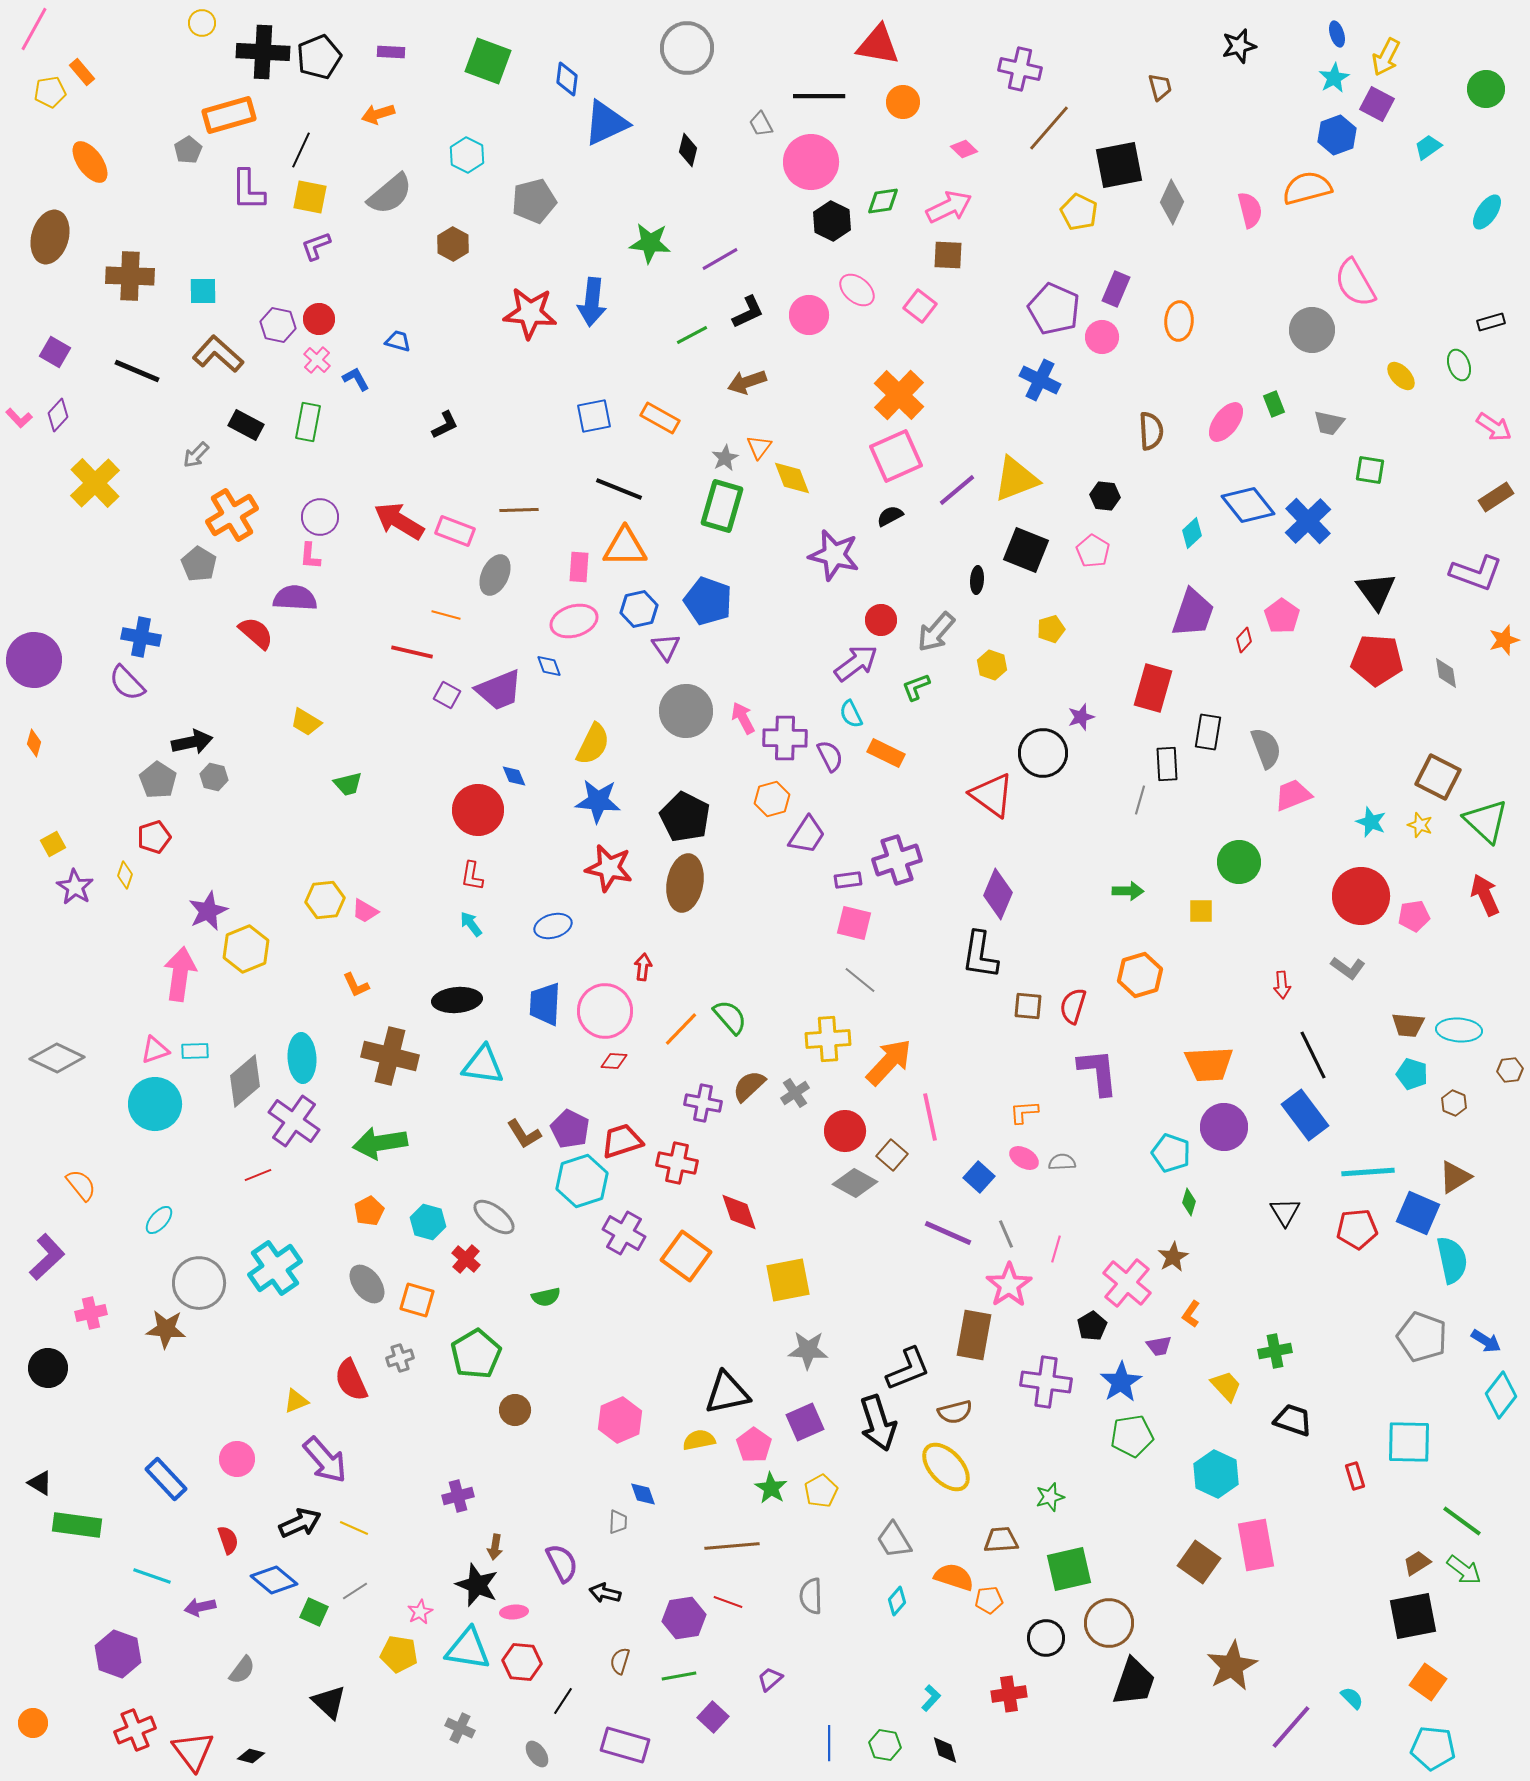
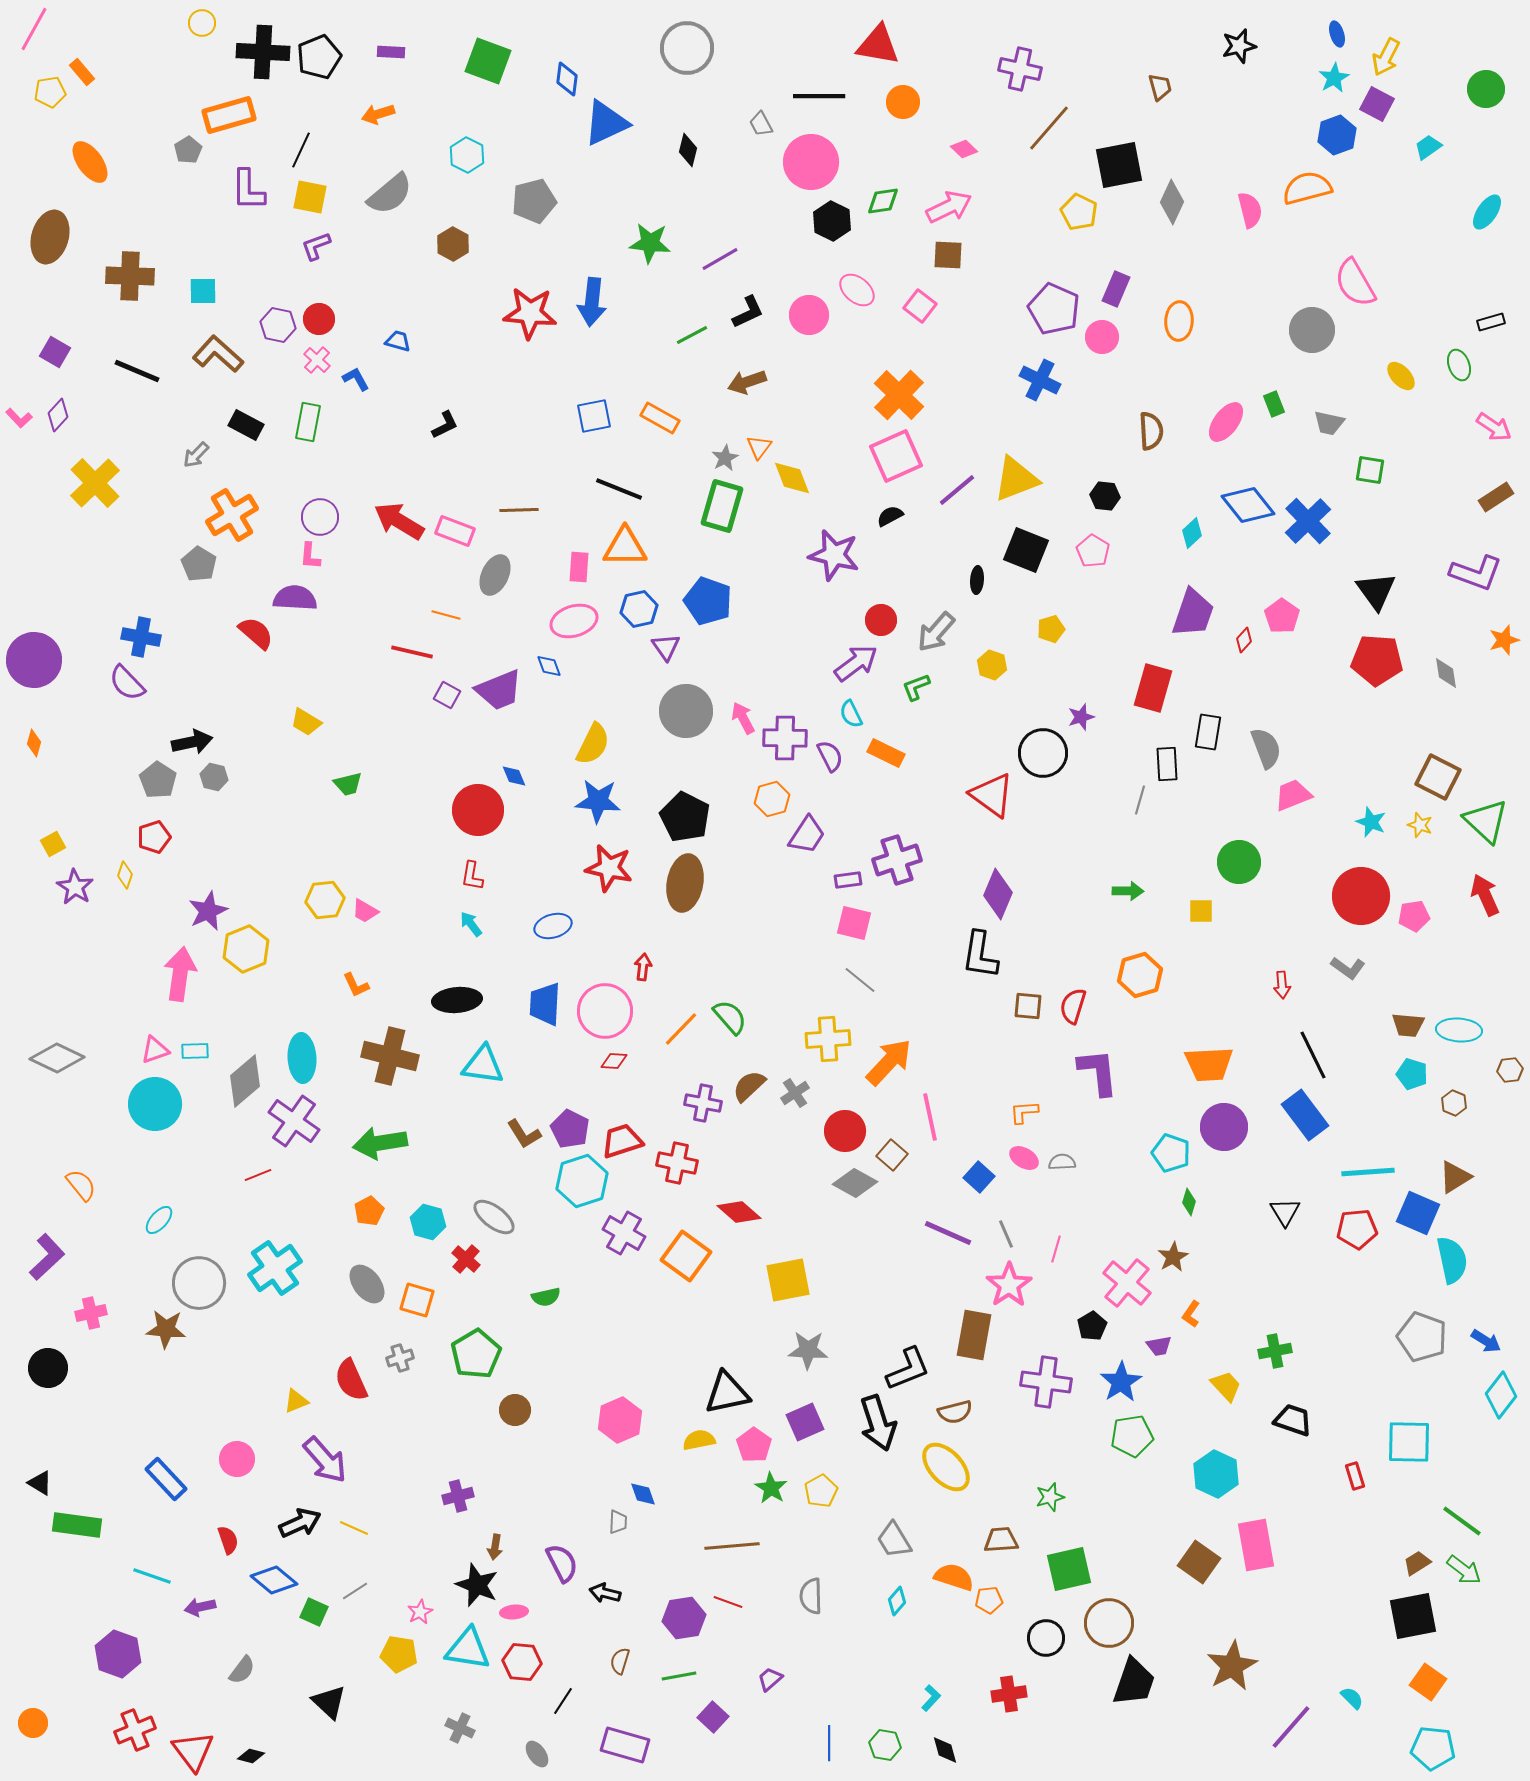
red diamond at (739, 1212): rotated 30 degrees counterclockwise
